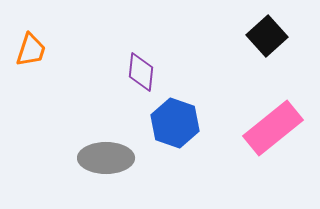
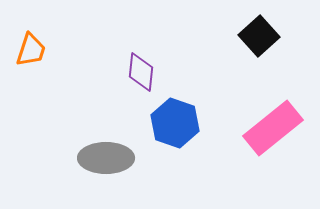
black square: moved 8 px left
